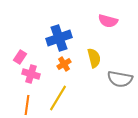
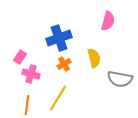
pink semicircle: rotated 90 degrees counterclockwise
